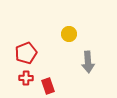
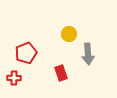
gray arrow: moved 8 px up
red cross: moved 12 px left
red rectangle: moved 13 px right, 13 px up
